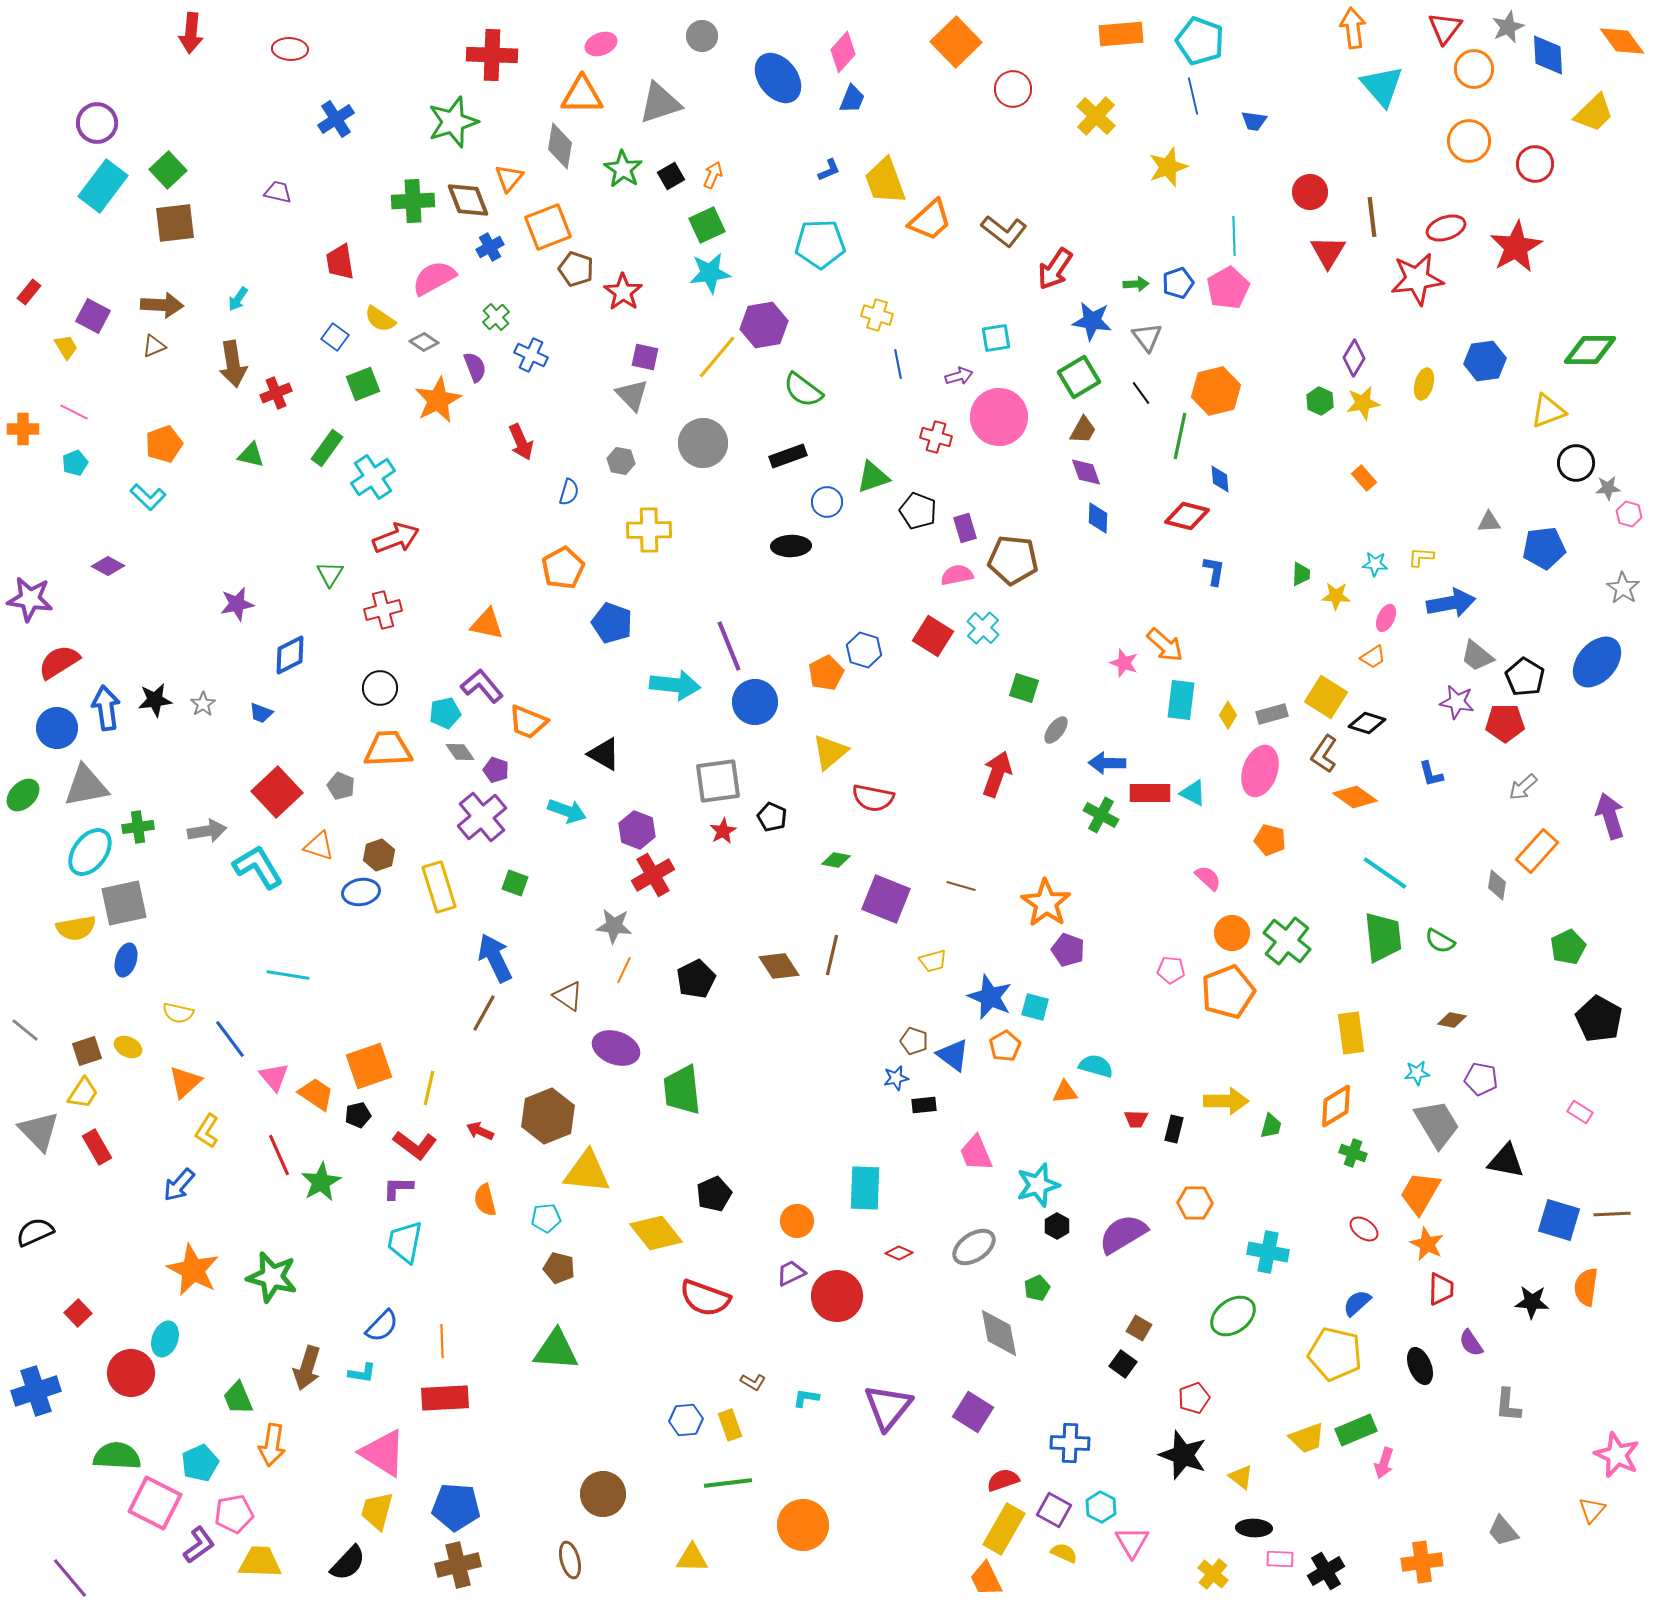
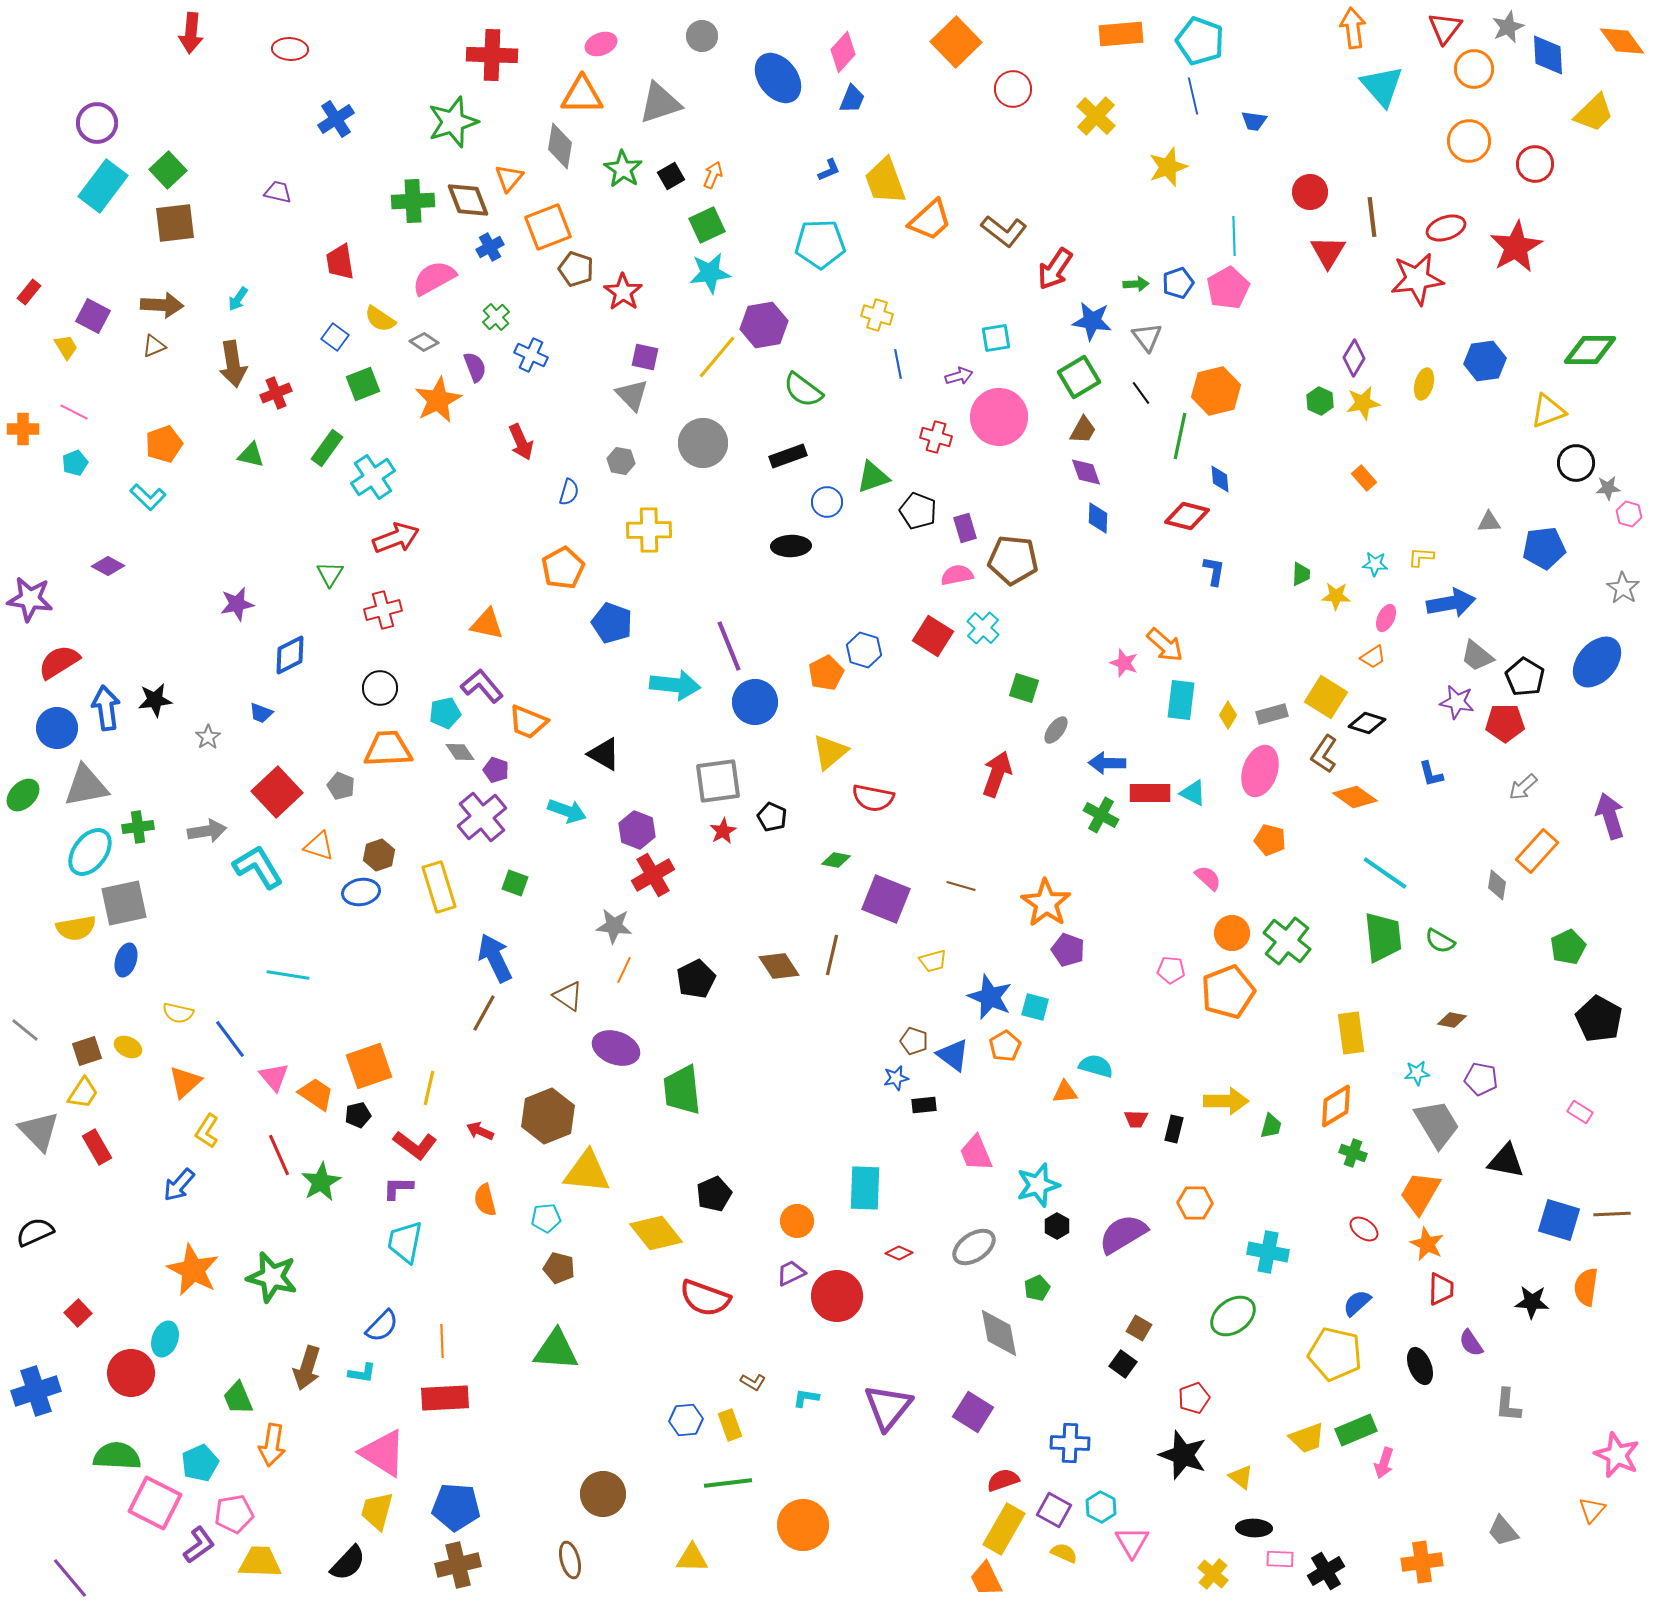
gray star at (203, 704): moved 5 px right, 33 px down
